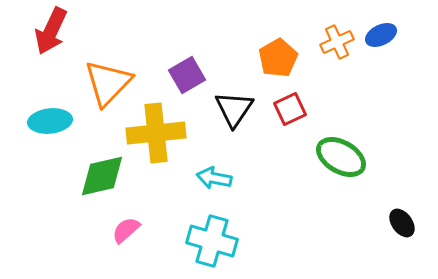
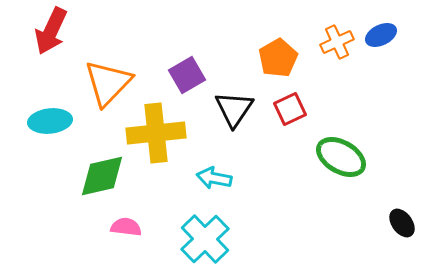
pink semicircle: moved 3 px up; rotated 48 degrees clockwise
cyan cross: moved 7 px left, 2 px up; rotated 30 degrees clockwise
